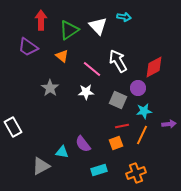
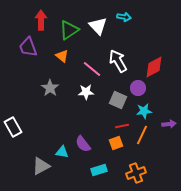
purple trapezoid: rotated 35 degrees clockwise
